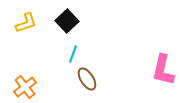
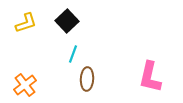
pink L-shape: moved 13 px left, 7 px down
brown ellipse: rotated 35 degrees clockwise
orange cross: moved 2 px up
